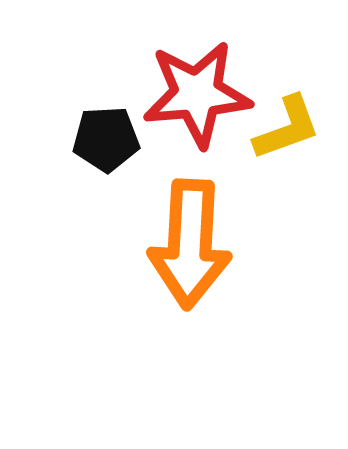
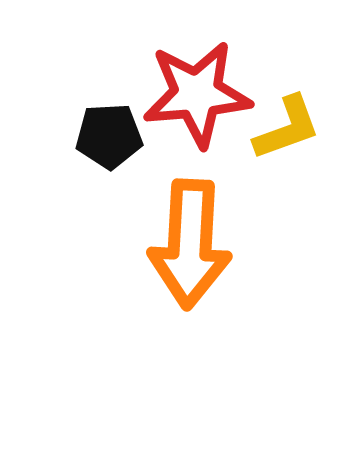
black pentagon: moved 3 px right, 3 px up
